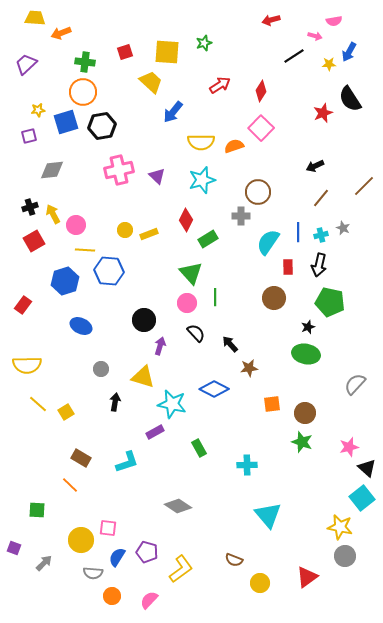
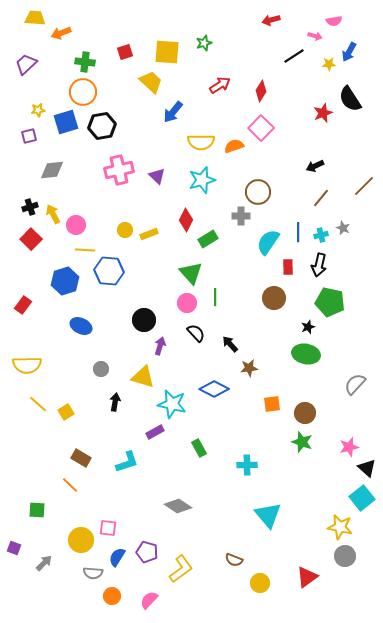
red square at (34, 241): moved 3 px left, 2 px up; rotated 15 degrees counterclockwise
